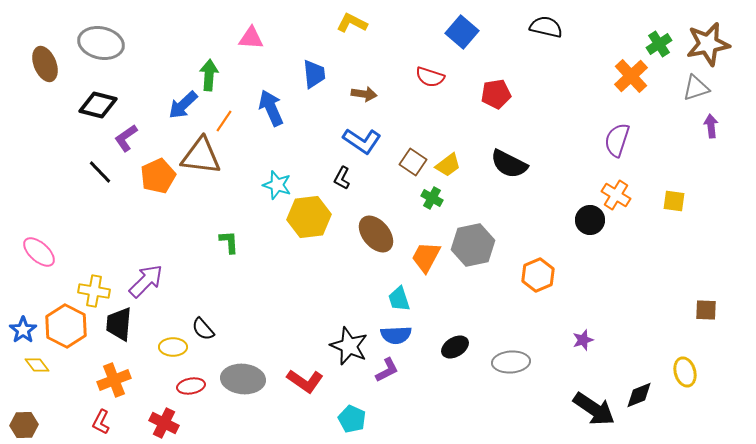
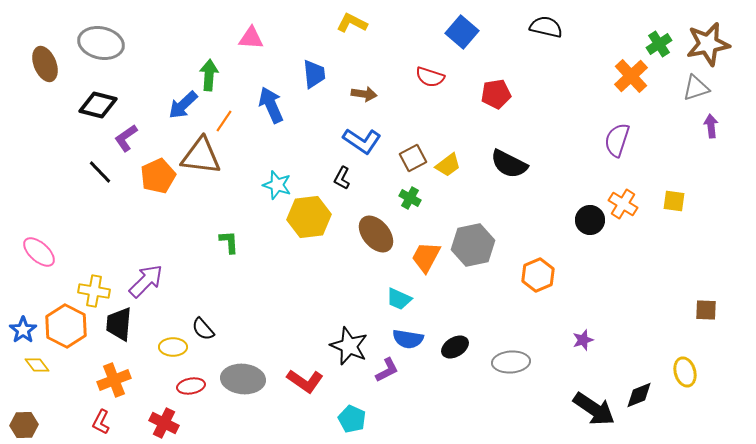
blue arrow at (271, 108): moved 3 px up
brown square at (413, 162): moved 4 px up; rotated 28 degrees clockwise
orange cross at (616, 195): moved 7 px right, 9 px down
green cross at (432, 198): moved 22 px left
cyan trapezoid at (399, 299): rotated 48 degrees counterclockwise
blue semicircle at (396, 335): moved 12 px right, 4 px down; rotated 12 degrees clockwise
